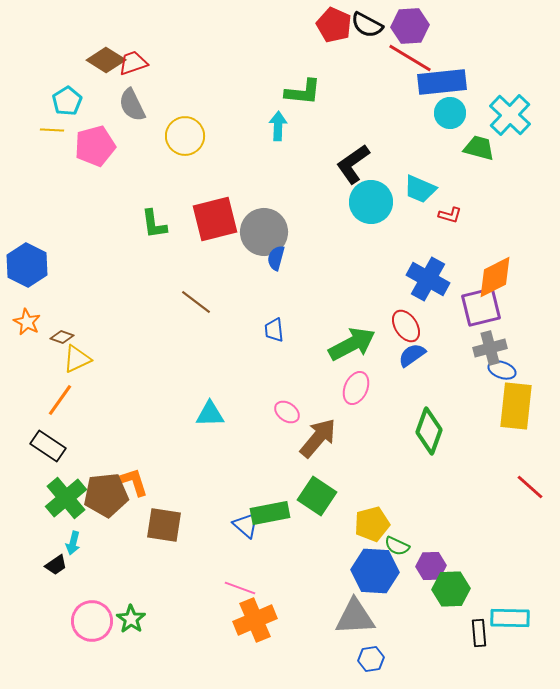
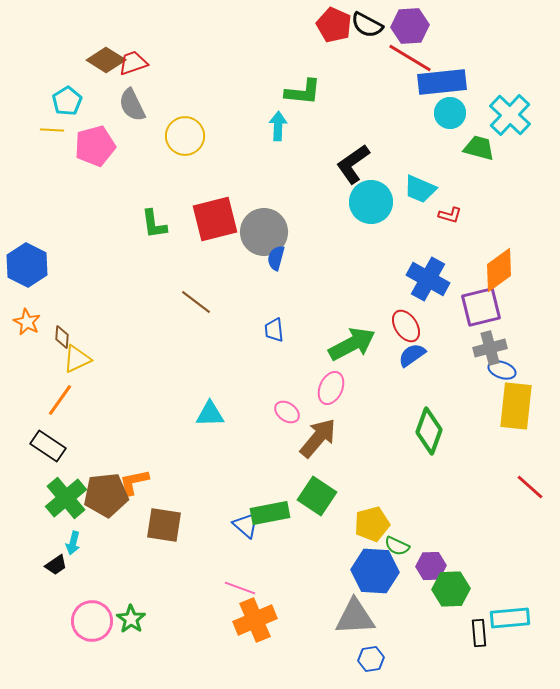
orange diamond at (495, 277): moved 4 px right, 7 px up; rotated 9 degrees counterclockwise
brown diamond at (62, 337): rotated 75 degrees clockwise
pink ellipse at (356, 388): moved 25 px left
orange L-shape at (134, 482): rotated 84 degrees counterclockwise
cyan rectangle at (510, 618): rotated 6 degrees counterclockwise
